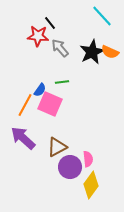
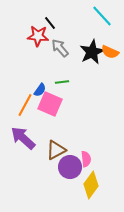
brown triangle: moved 1 px left, 3 px down
pink semicircle: moved 2 px left
